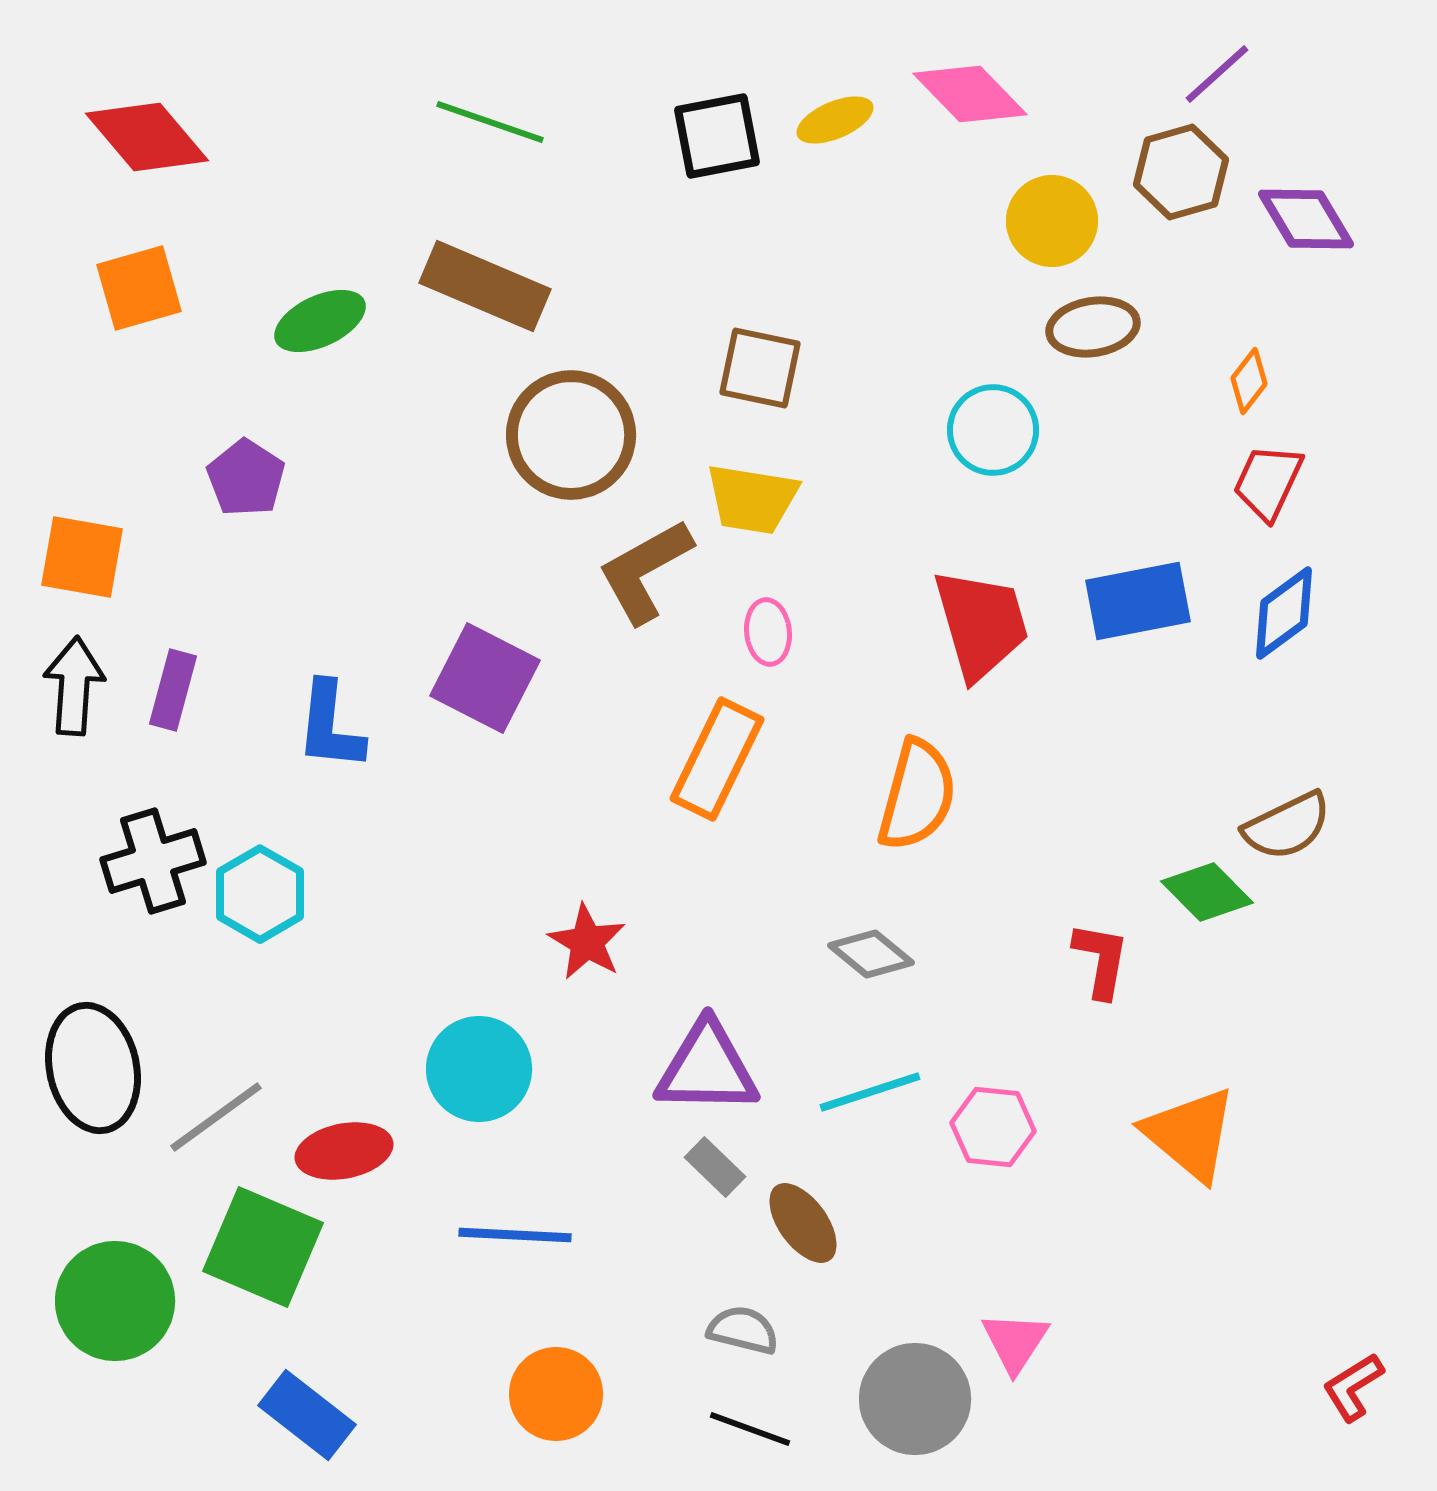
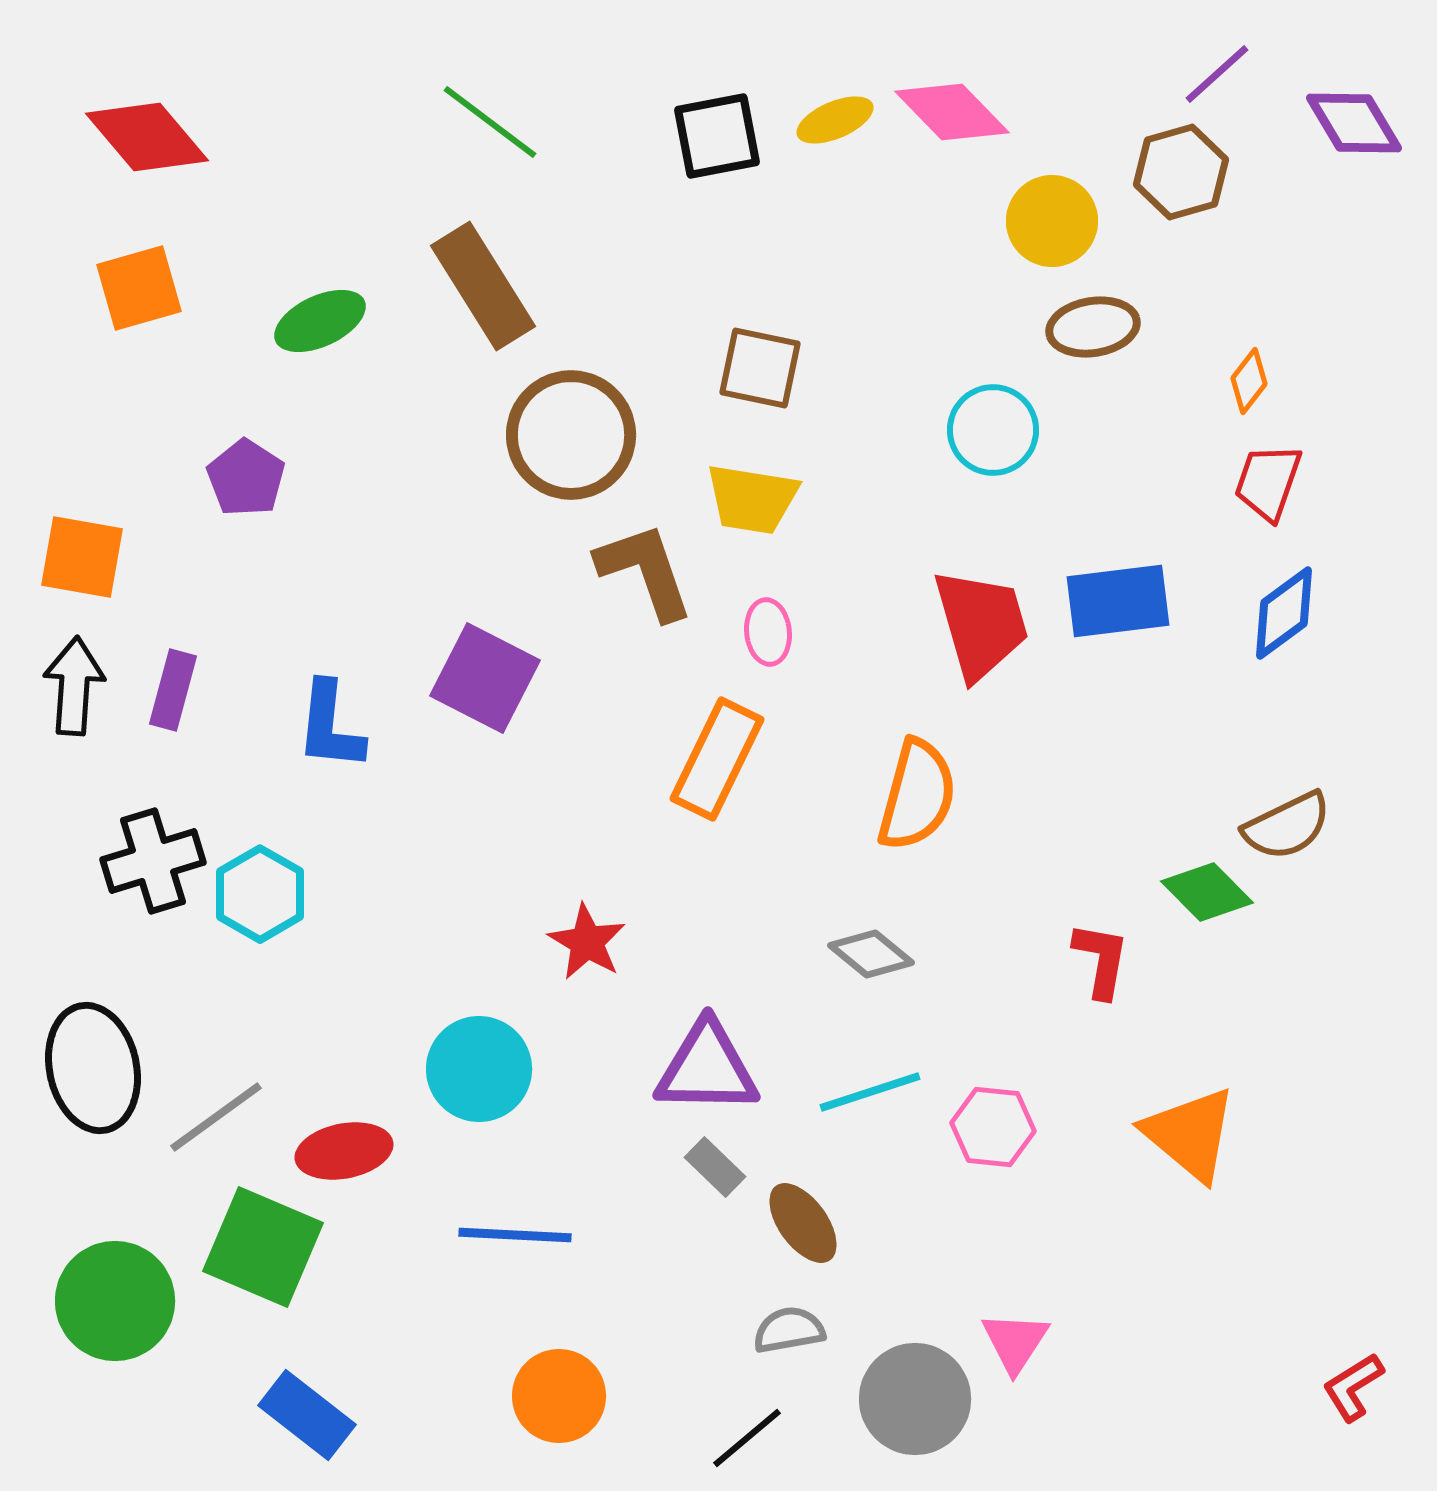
pink diamond at (970, 94): moved 18 px left, 18 px down
green line at (490, 122): rotated 18 degrees clockwise
purple diamond at (1306, 219): moved 48 px right, 96 px up
brown rectangle at (485, 286): moved 2 px left; rotated 35 degrees clockwise
red trapezoid at (1268, 482): rotated 6 degrees counterclockwise
brown L-shape at (645, 571): rotated 100 degrees clockwise
blue rectangle at (1138, 601): moved 20 px left; rotated 4 degrees clockwise
gray semicircle at (743, 1330): moved 46 px right; rotated 24 degrees counterclockwise
orange circle at (556, 1394): moved 3 px right, 2 px down
black line at (750, 1429): moved 3 px left, 9 px down; rotated 60 degrees counterclockwise
